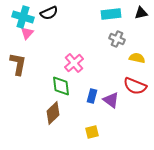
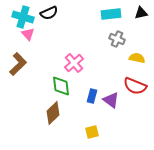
pink triangle: moved 1 px right, 1 px down; rotated 24 degrees counterclockwise
brown L-shape: rotated 35 degrees clockwise
